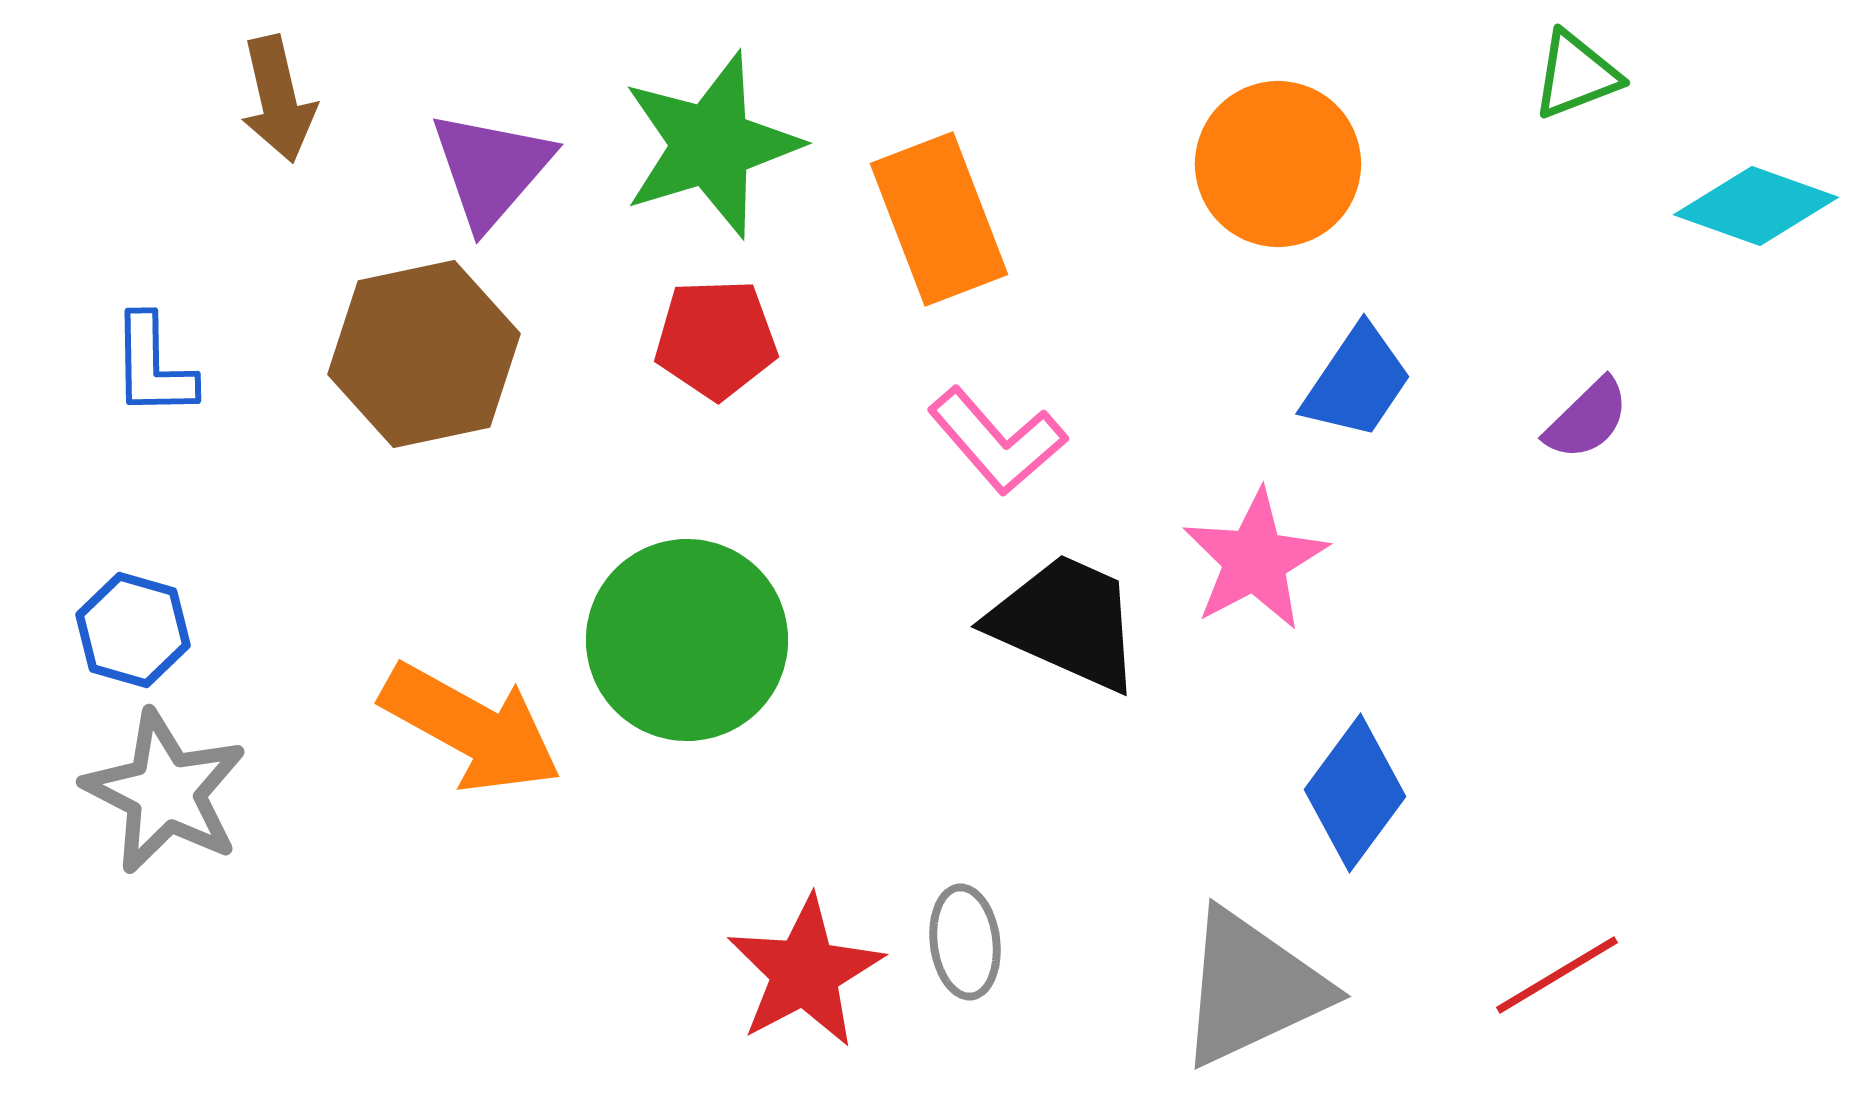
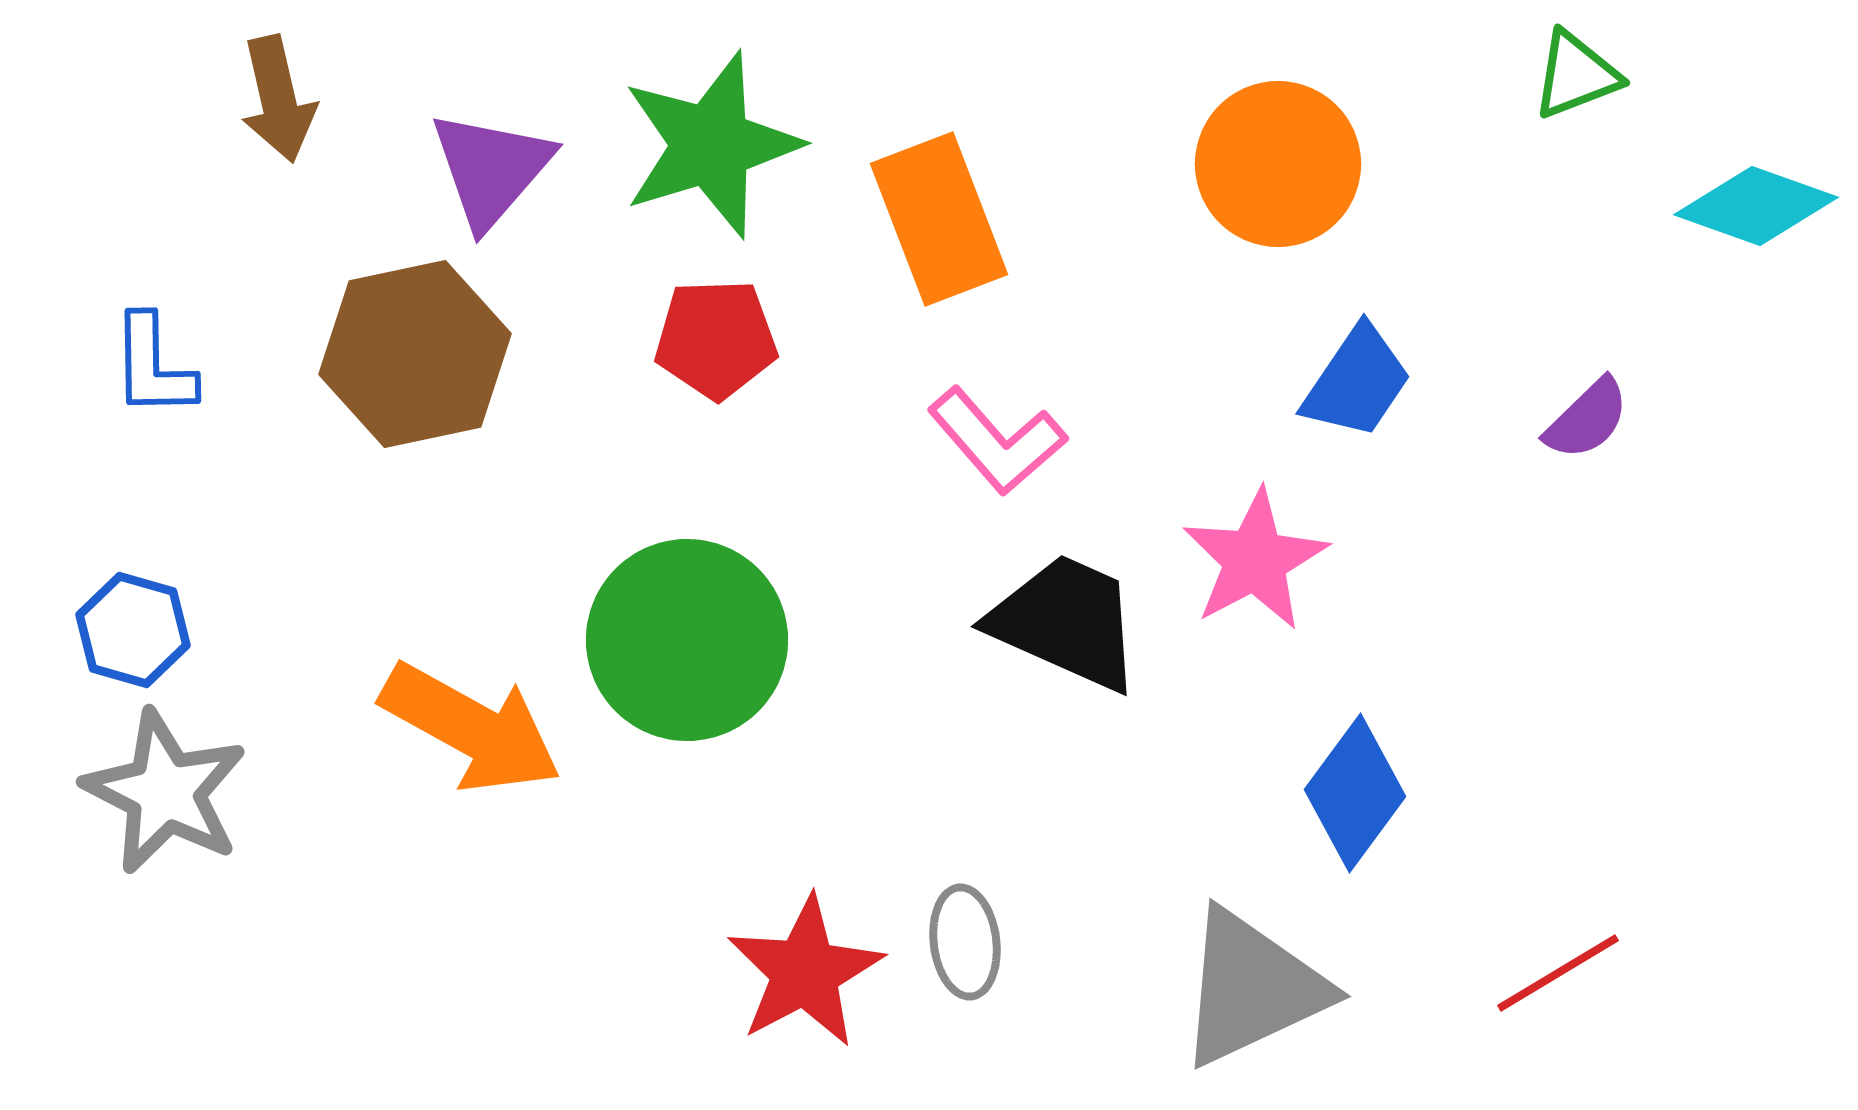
brown hexagon: moved 9 px left
red line: moved 1 px right, 2 px up
